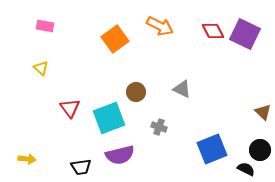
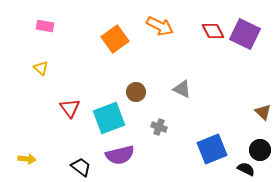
black trapezoid: rotated 135 degrees counterclockwise
